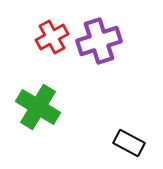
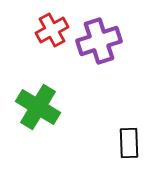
red cross: moved 7 px up
black rectangle: rotated 60 degrees clockwise
